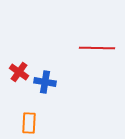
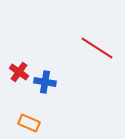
red line: rotated 32 degrees clockwise
orange rectangle: rotated 70 degrees counterclockwise
